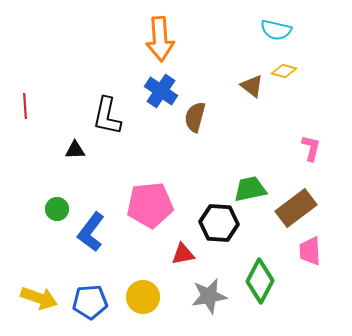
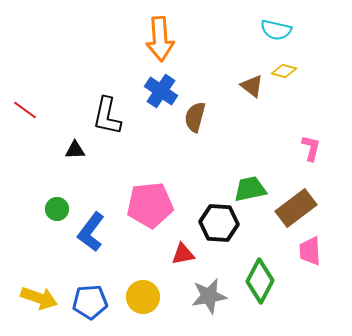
red line: moved 4 px down; rotated 50 degrees counterclockwise
